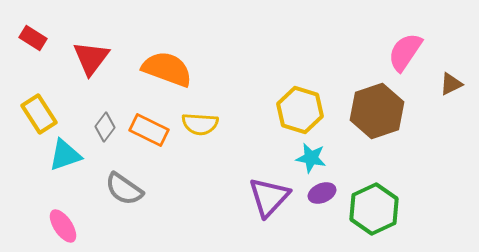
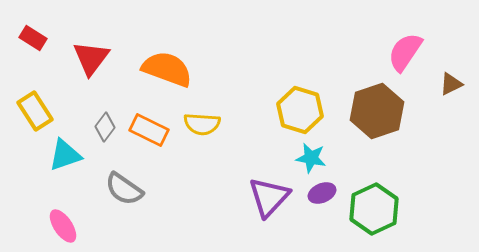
yellow rectangle: moved 4 px left, 3 px up
yellow semicircle: moved 2 px right
